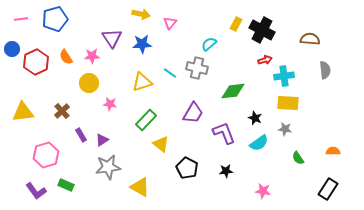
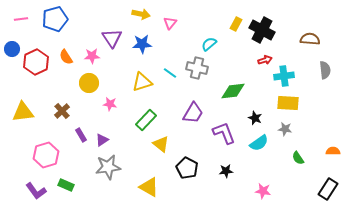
yellow triangle at (140, 187): moved 9 px right
